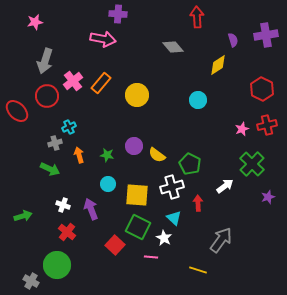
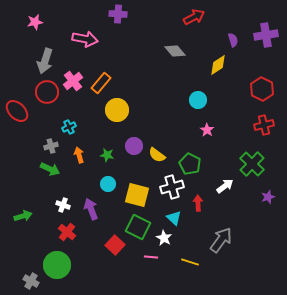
red arrow at (197, 17): moved 3 px left; rotated 65 degrees clockwise
pink arrow at (103, 39): moved 18 px left
gray diamond at (173, 47): moved 2 px right, 4 px down
yellow circle at (137, 95): moved 20 px left, 15 px down
red circle at (47, 96): moved 4 px up
red cross at (267, 125): moved 3 px left
pink star at (242, 129): moved 35 px left, 1 px down; rotated 16 degrees counterclockwise
gray cross at (55, 143): moved 4 px left, 3 px down
yellow square at (137, 195): rotated 10 degrees clockwise
yellow line at (198, 270): moved 8 px left, 8 px up
